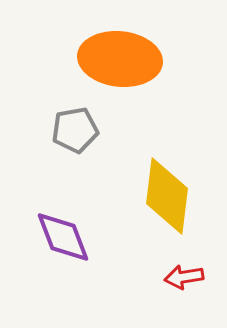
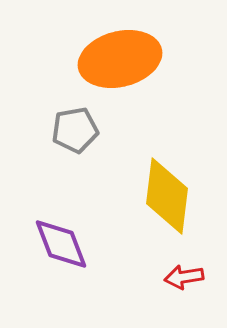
orange ellipse: rotated 20 degrees counterclockwise
purple diamond: moved 2 px left, 7 px down
